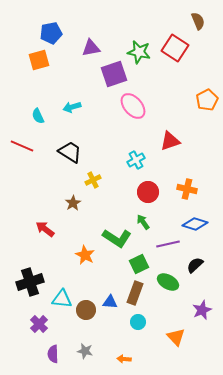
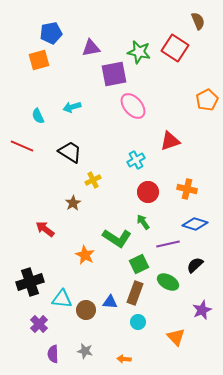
purple square: rotated 8 degrees clockwise
